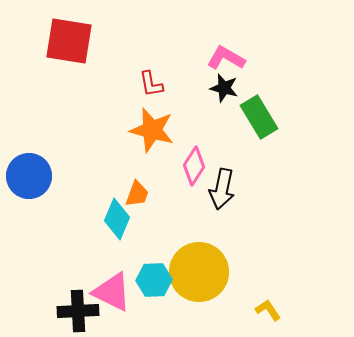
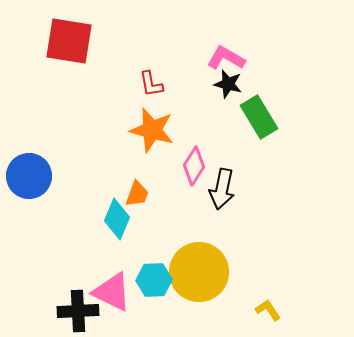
black star: moved 4 px right, 4 px up
